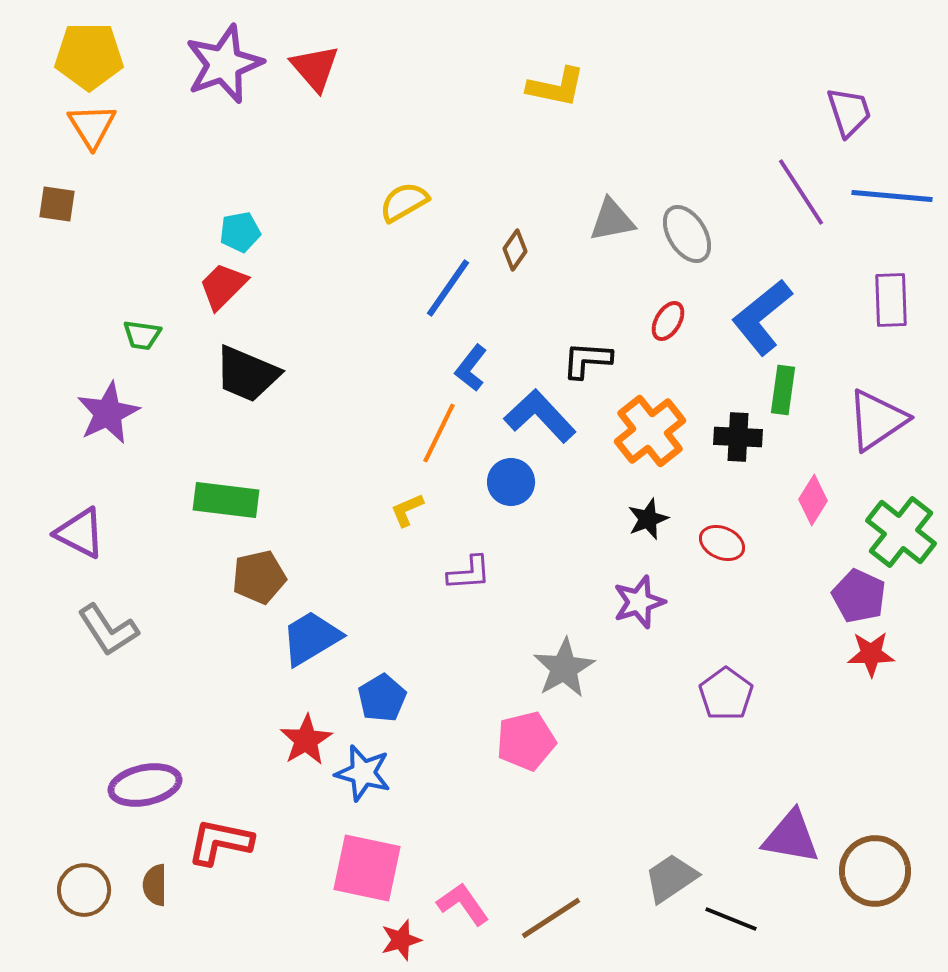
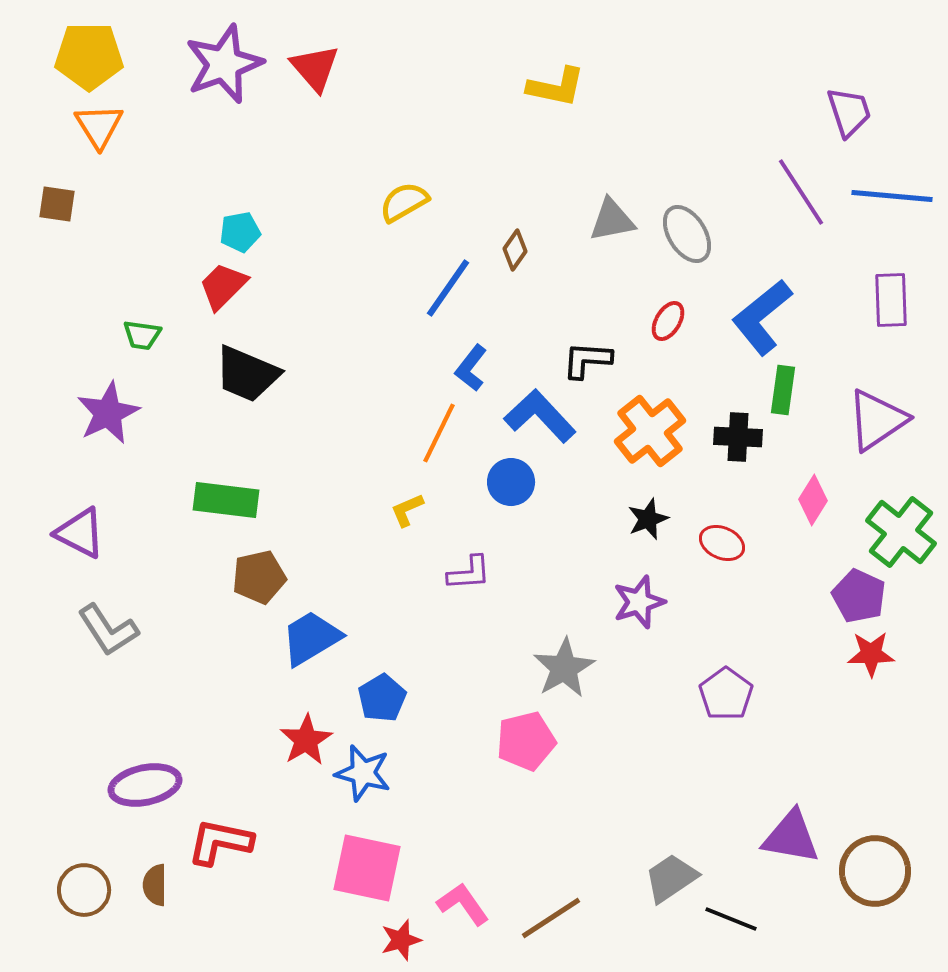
orange triangle at (92, 126): moved 7 px right
